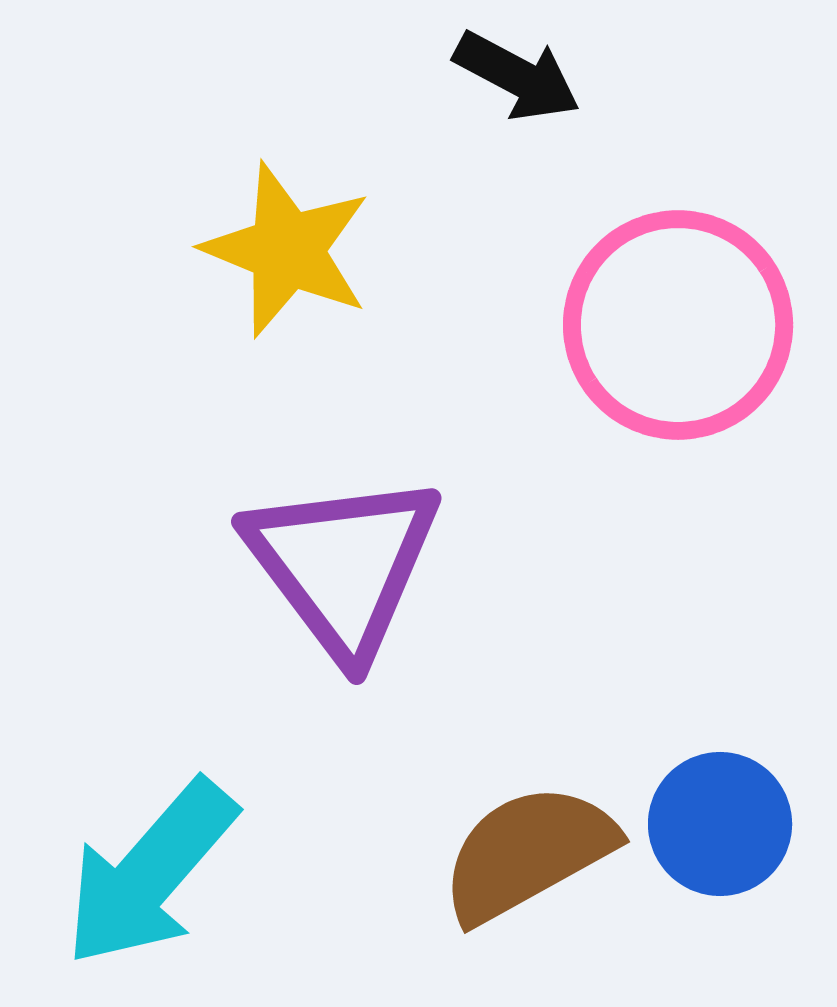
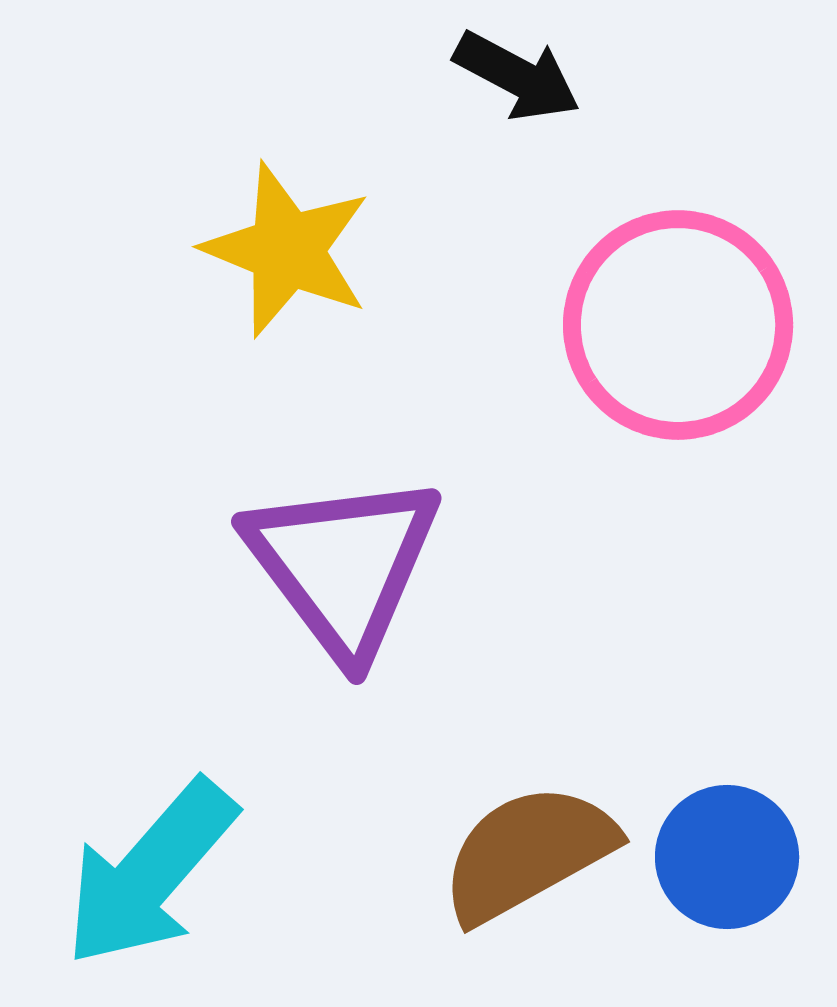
blue circle: moved 7 px right, 33 px down
